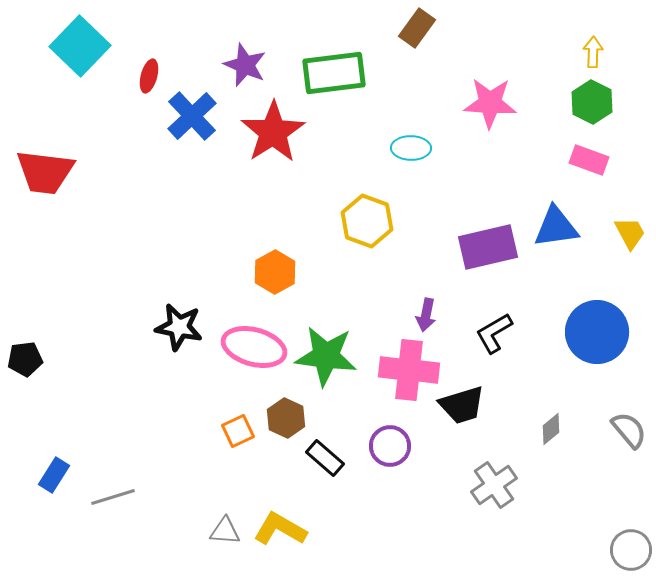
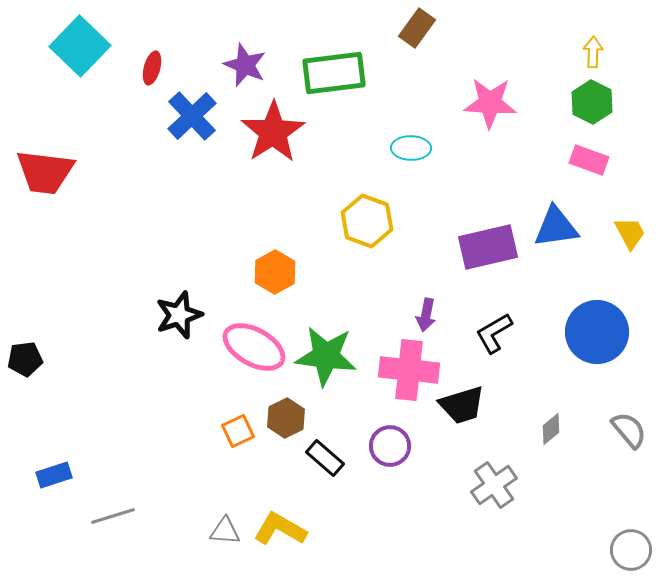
red ellipse: moved 3 px right, 8 px up
black star: moved 12 px up; rotated 30 degrees counterclockwise
pink ellipse: rotated 14 degrees clockwise
brown hexagon: rotated 9 degrees clockwise
blue rectangle: rotated 40 degrees clockwise
gray line: moved 19 px down
